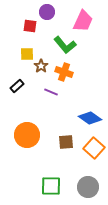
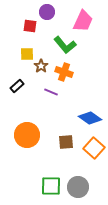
gray circle: moved 10 px left
